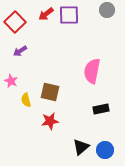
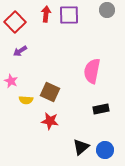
red arrow: rotated 133 degrees clockwise
brown square: rotated 12 degrees clockwise
yellow semicircle: rotated 72 degrees counterclockwise
red star: rotated 18 degrees clockwise
